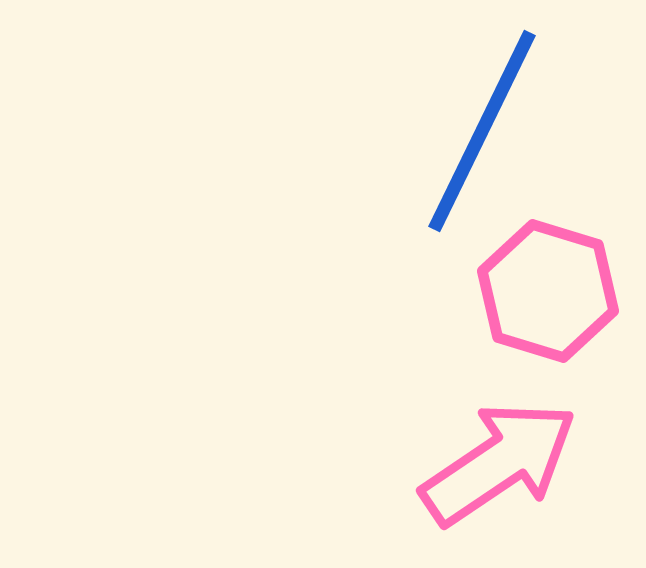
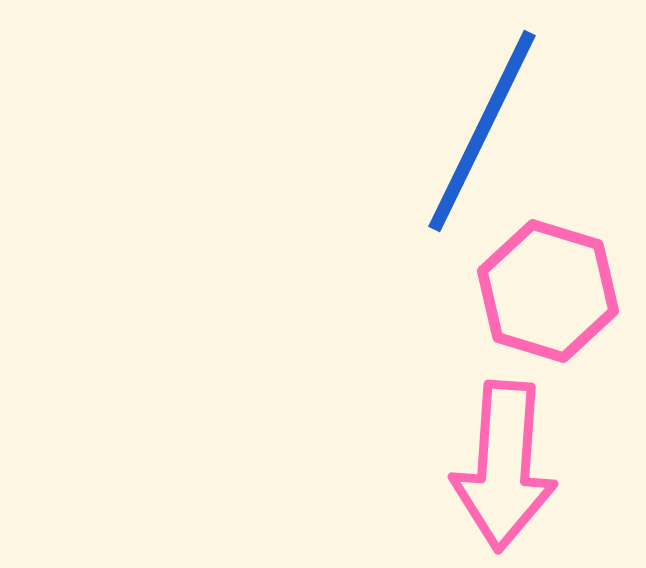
pink arrow: moved 5 px right, 3 px down; rotated 128 degrees clockwise
